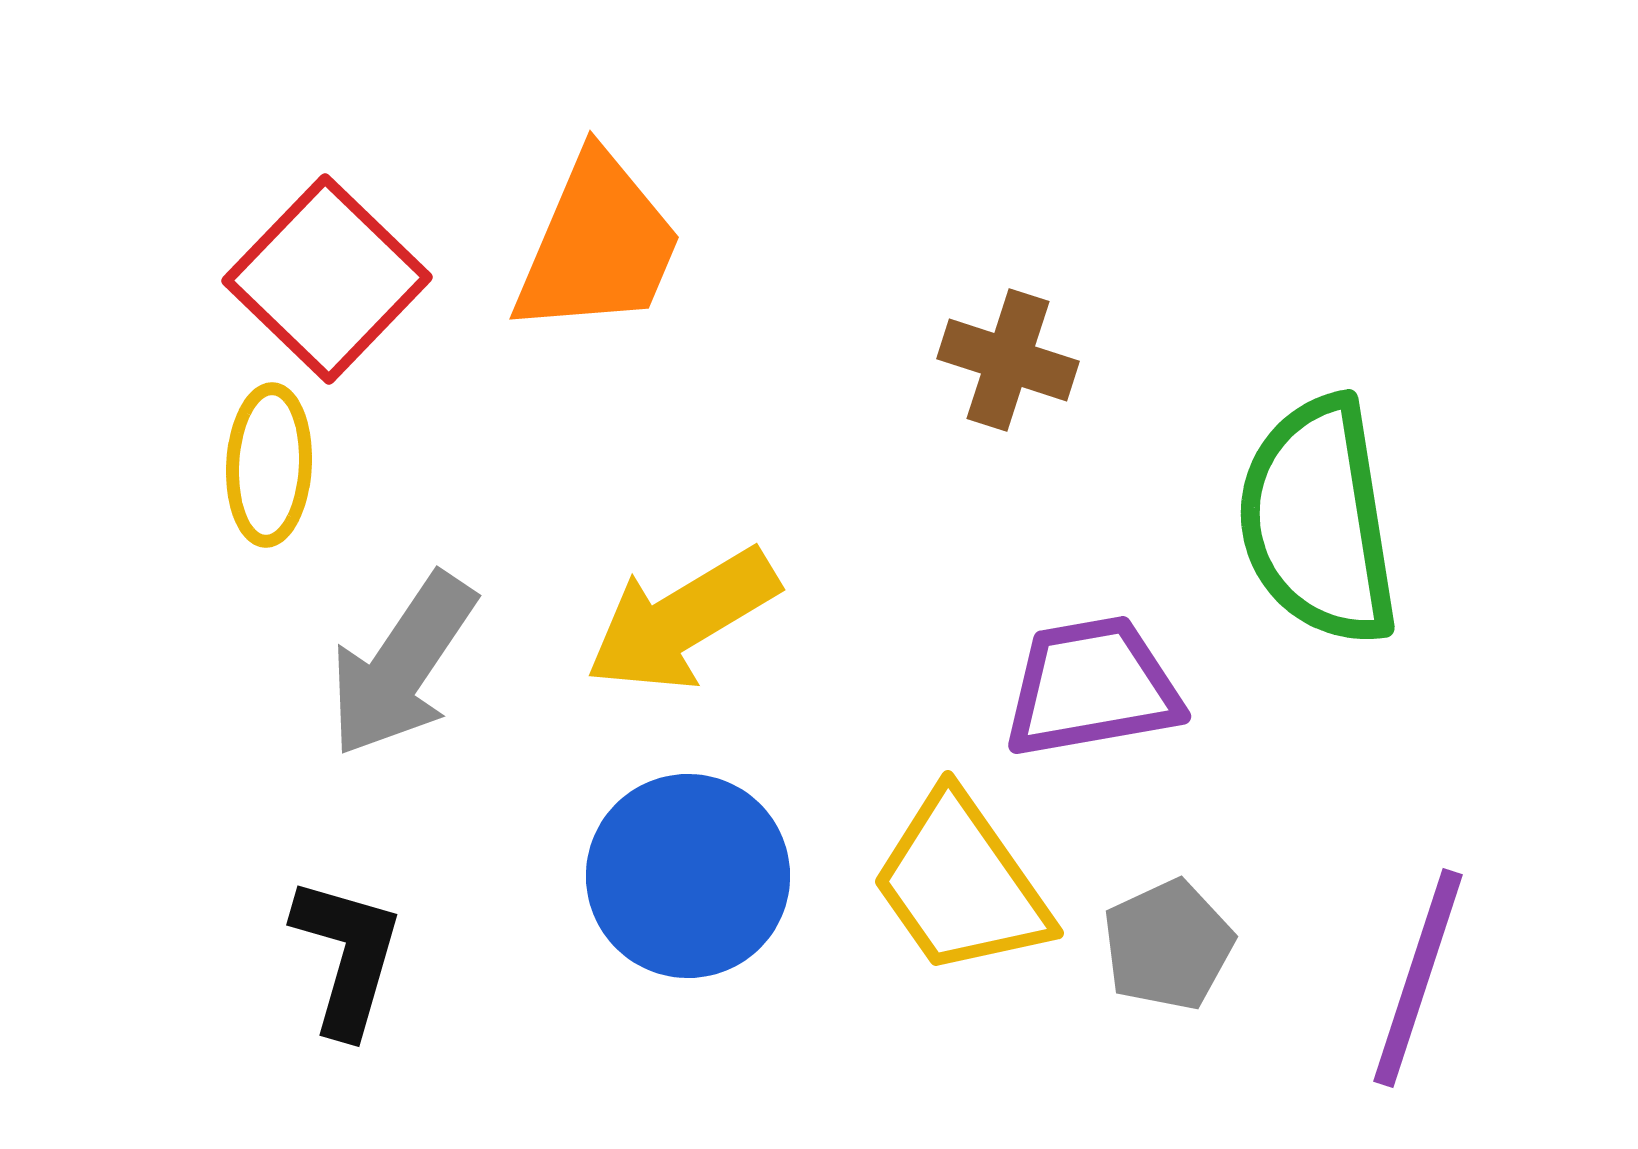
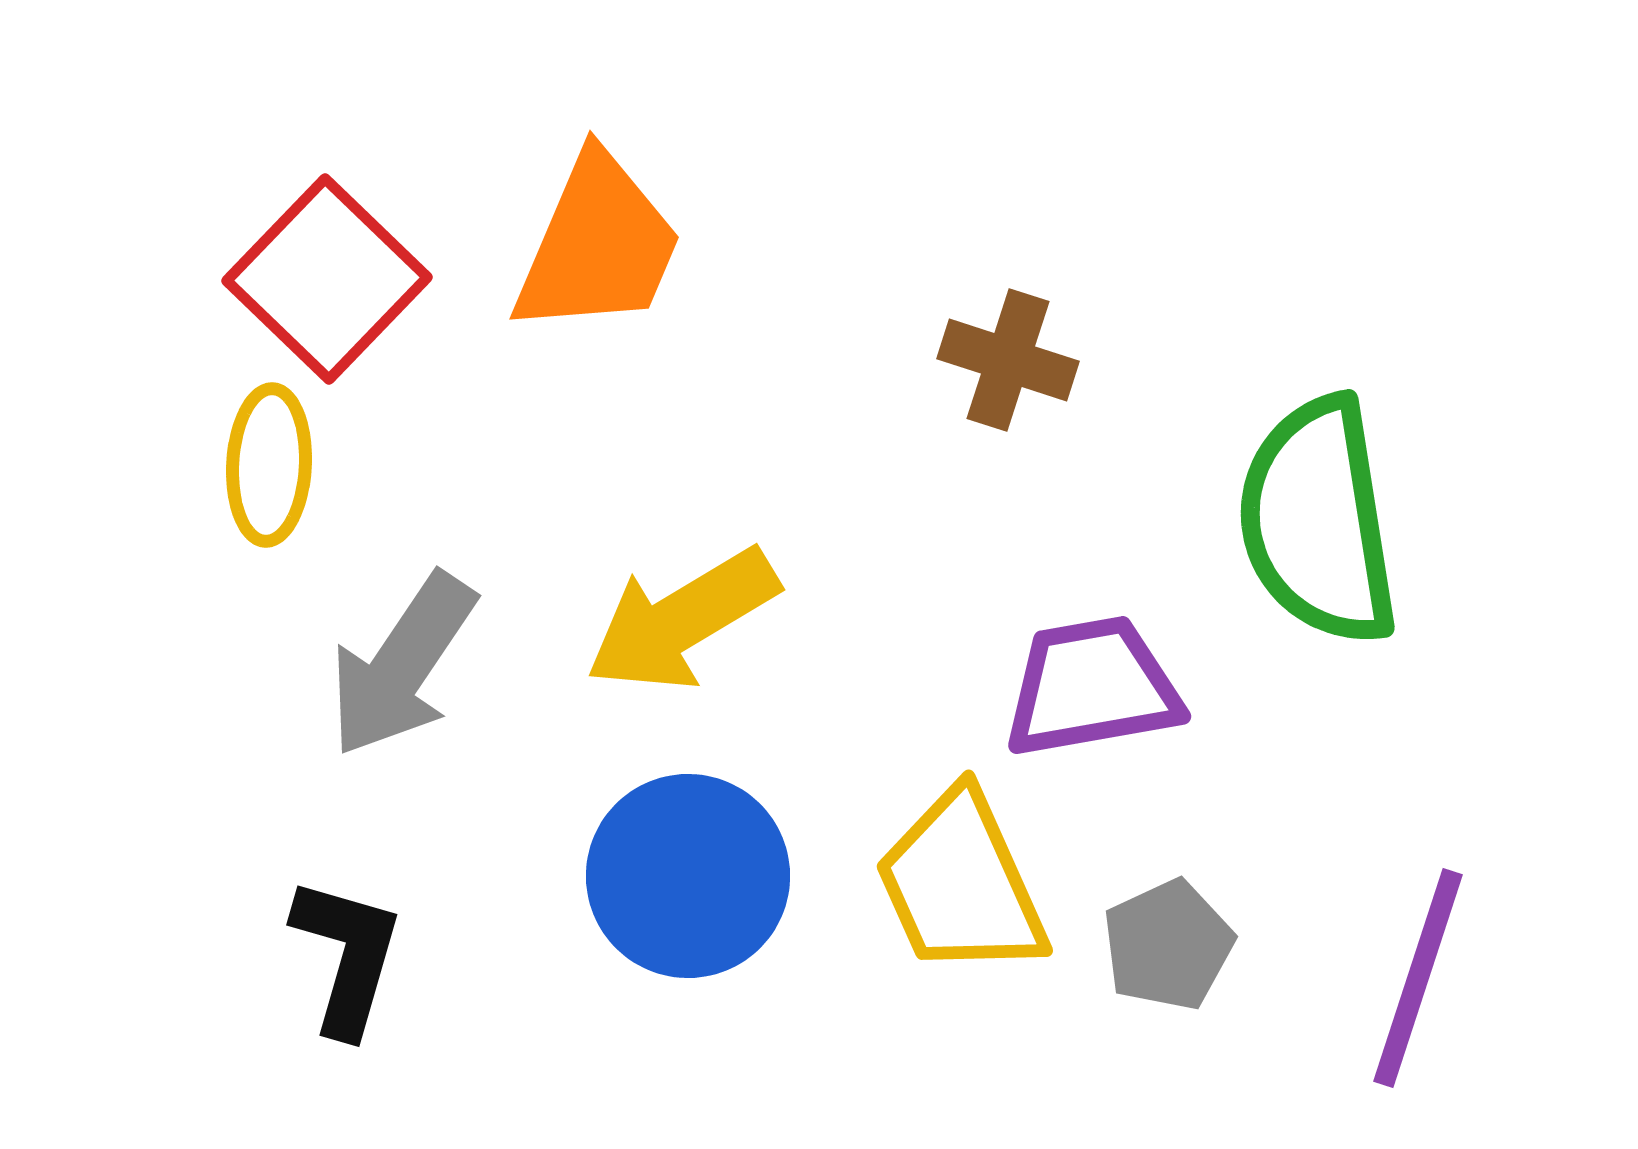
yellow trapezoid: rotated 11 degrees clockwise
